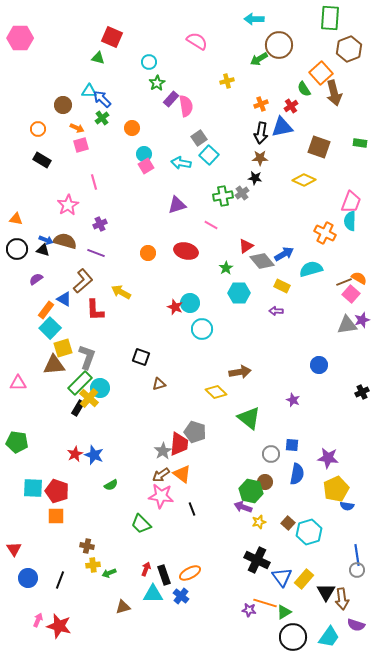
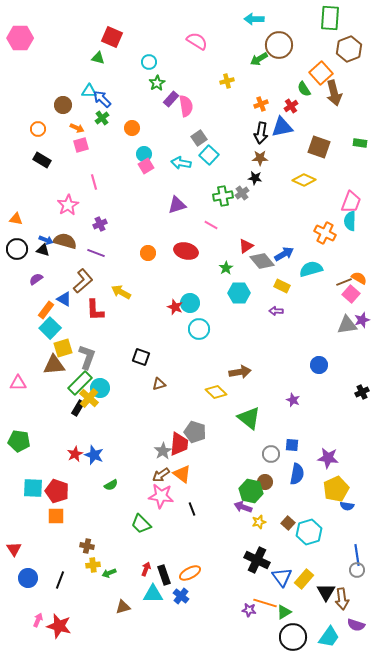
cyan circle at (202, 329): moved 3 px left
green pentagon at (17, 442): moved 2 px right, 1 px up
